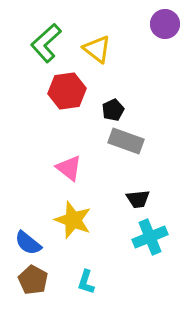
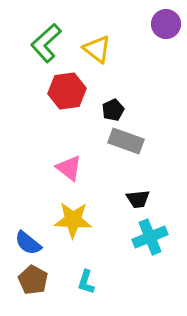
purple circle: moved 1 px right
yellow star: rotated 18 degrees counterclockwise
